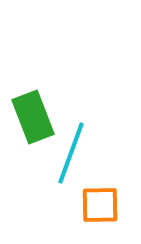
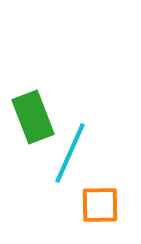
cyan line: moved 1 px left; rotated 4 degrees clockwise
